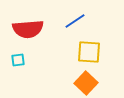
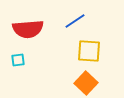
yellow square: moved 1 px up
